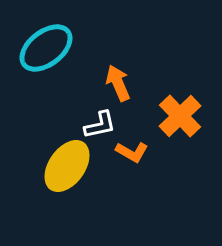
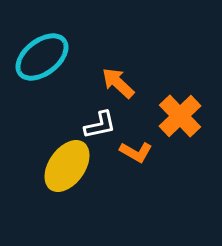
cyan ellipse: moved 4 px left, 9 px down
orange arrow: rotated 24 degrees counterclockwise
orange L-shape: moved 4 px right
